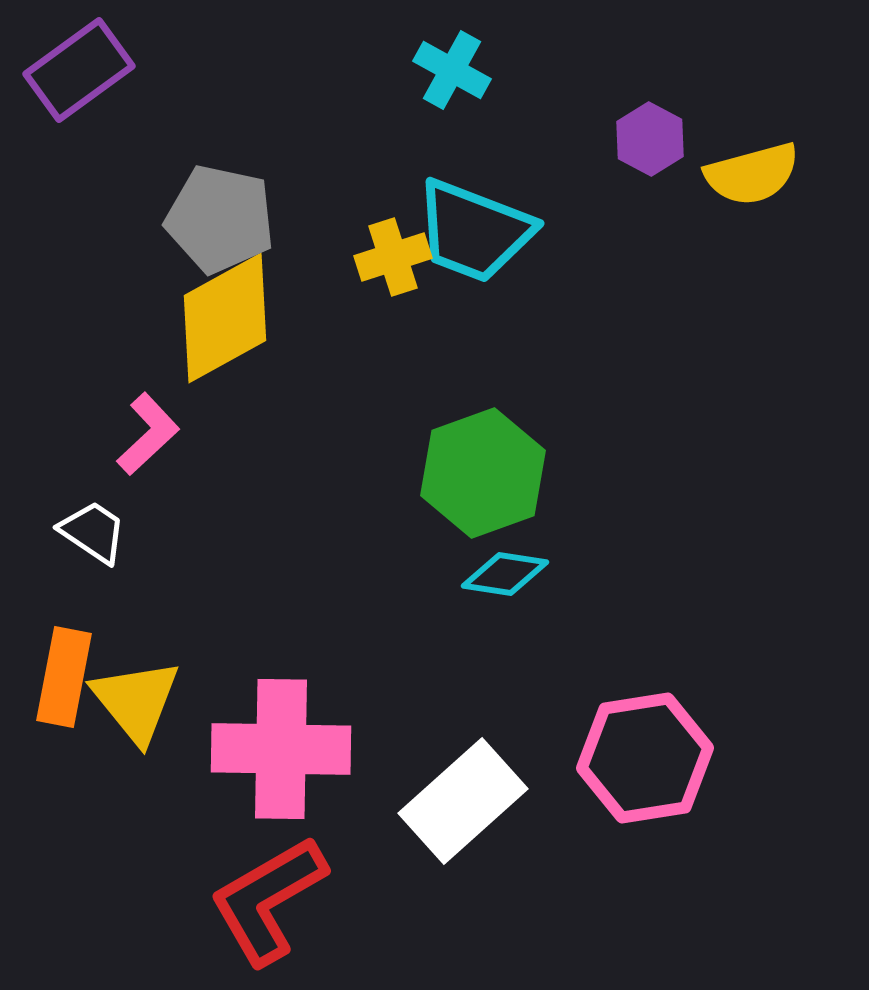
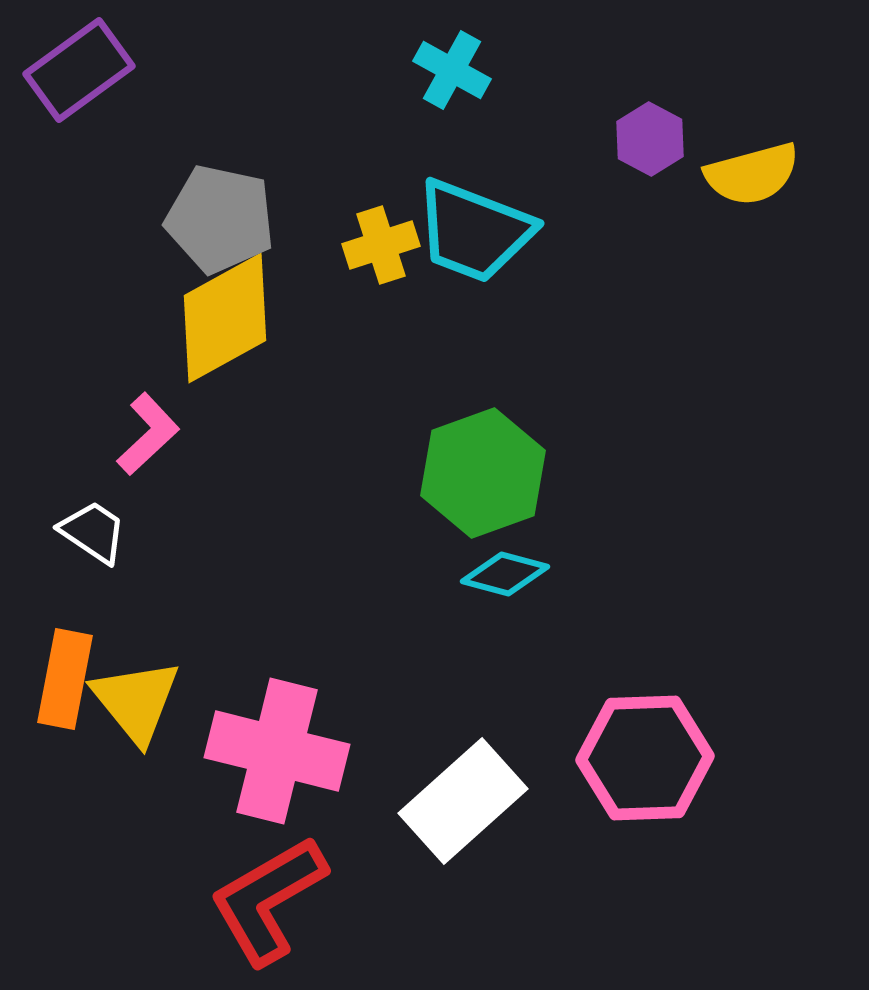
yellow cross: moved 12 px left, 12 px up
cyan diamond: rotated 6 degrees clockwise
orange rectangle: moved 1 px right, 2 px down
pink cross: moved 4 px left, 2 px down; rotated 13 degrees clockwise
pink hexagon: rotated 7 degrees clockwise
